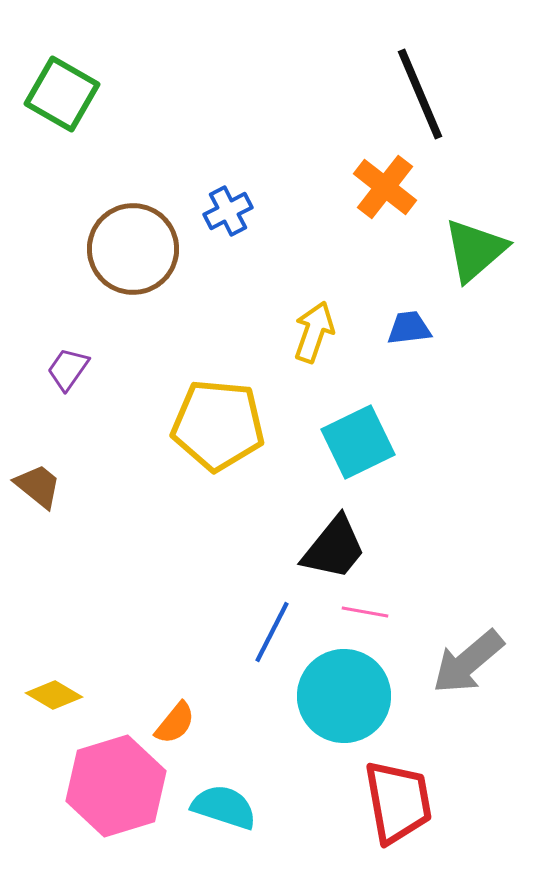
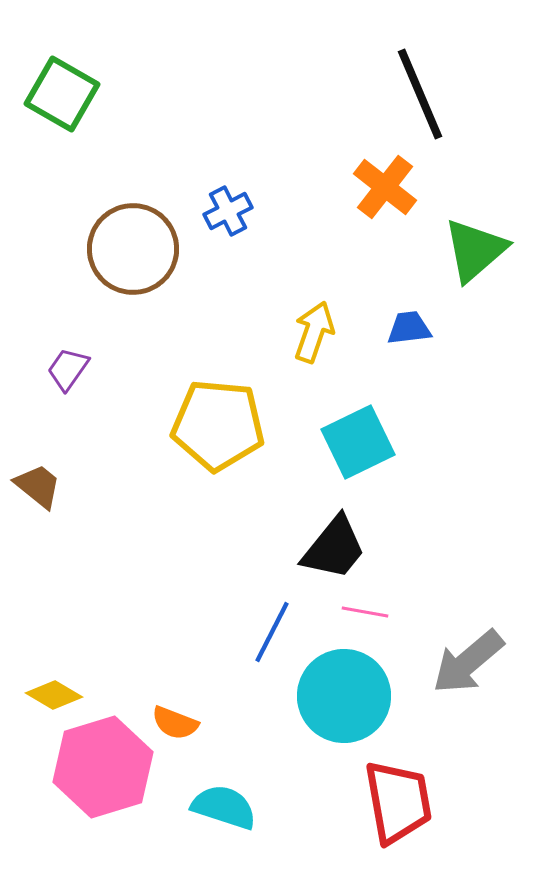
orange semicircle: rotated 72 degrees clockwise
pink hexagon: moved 13 px left, 19 px up
